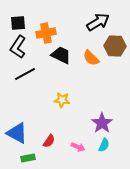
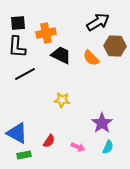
black L-shape: moved 1 px left; rotated 30 degrees counterclockwise
cyan semicircle: moved 4 px right, 2 px down
green rectangle: moved 4 px left, 3 px up
